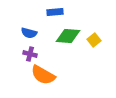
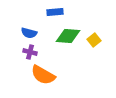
purple cross: moved 2 px up
